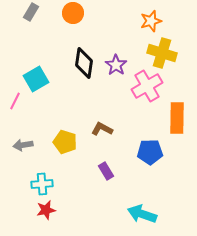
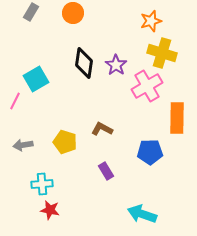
red star: moved 4 px right; rotated 24 degrees clockwise
